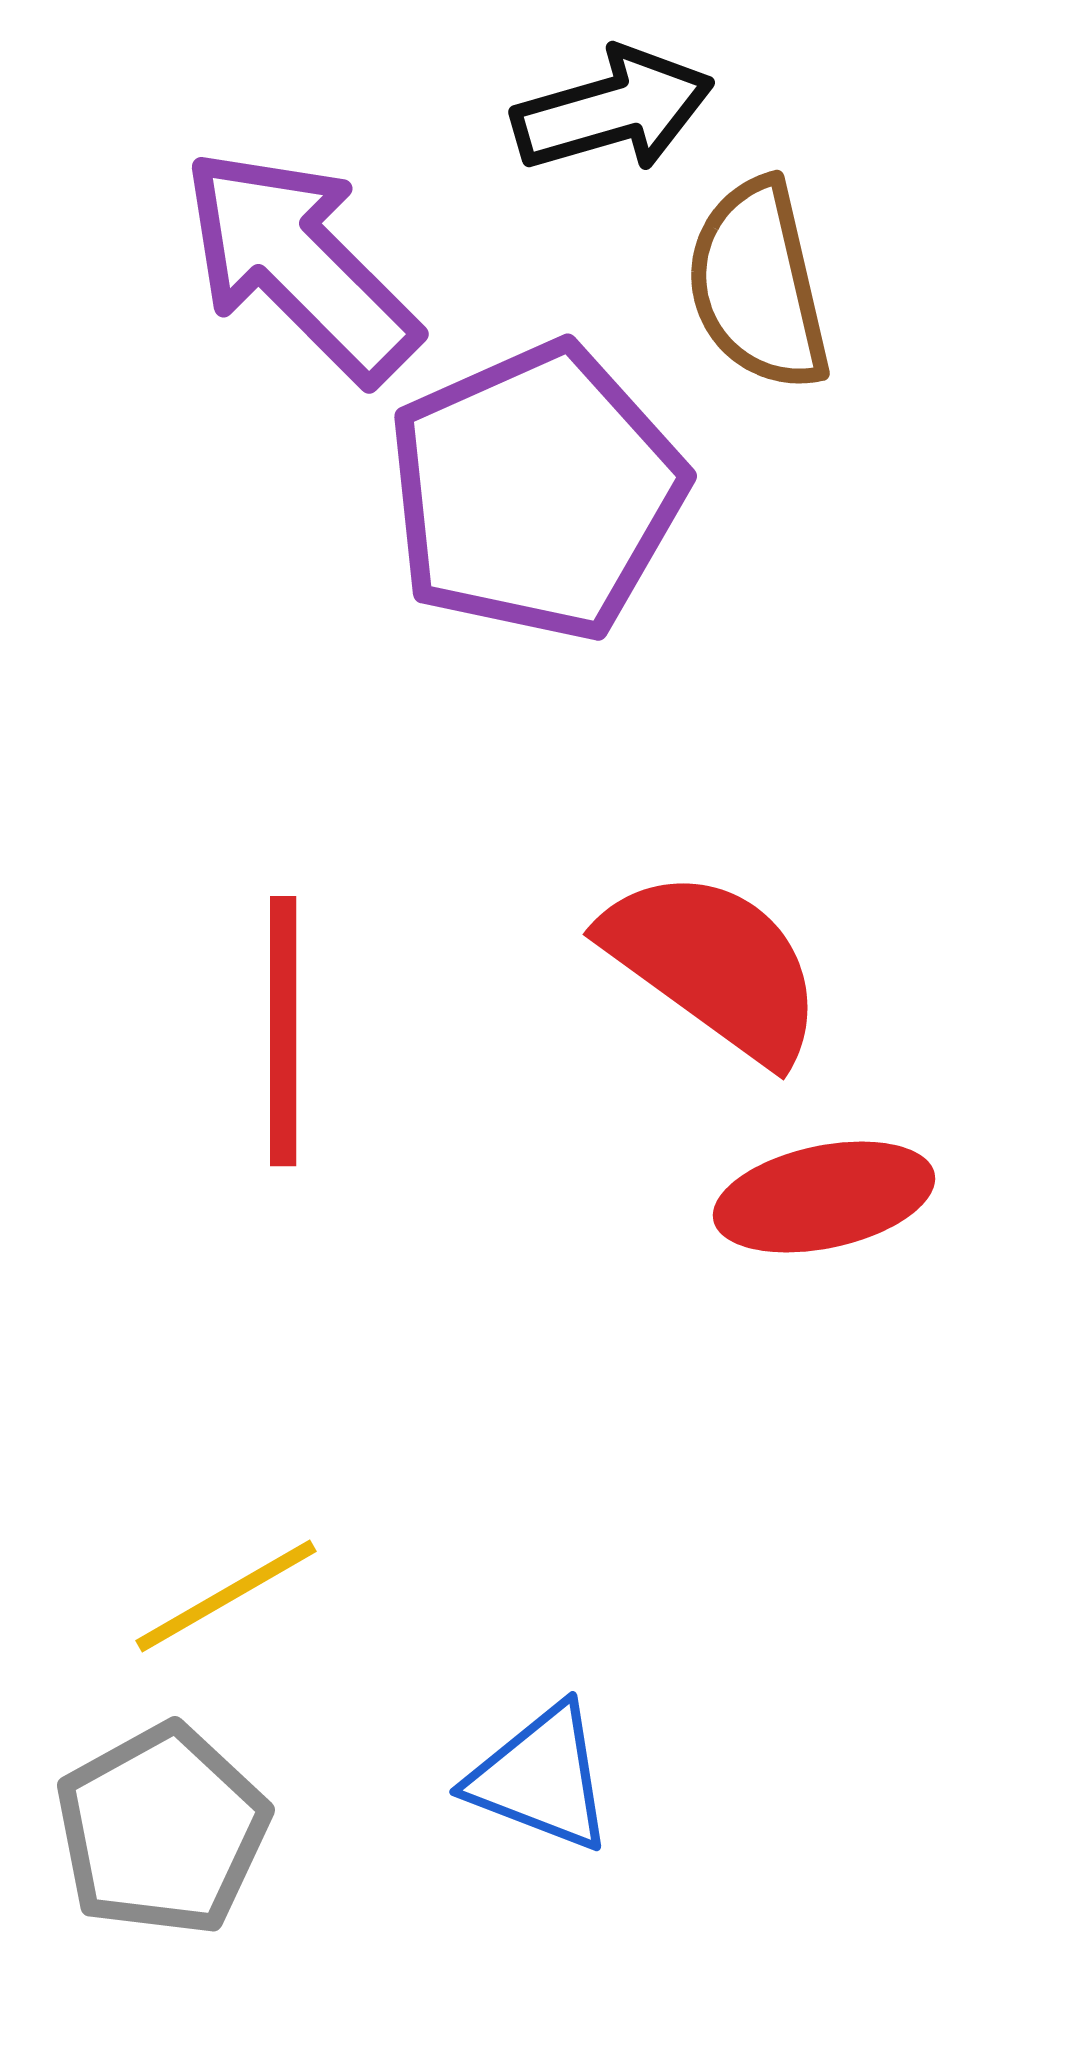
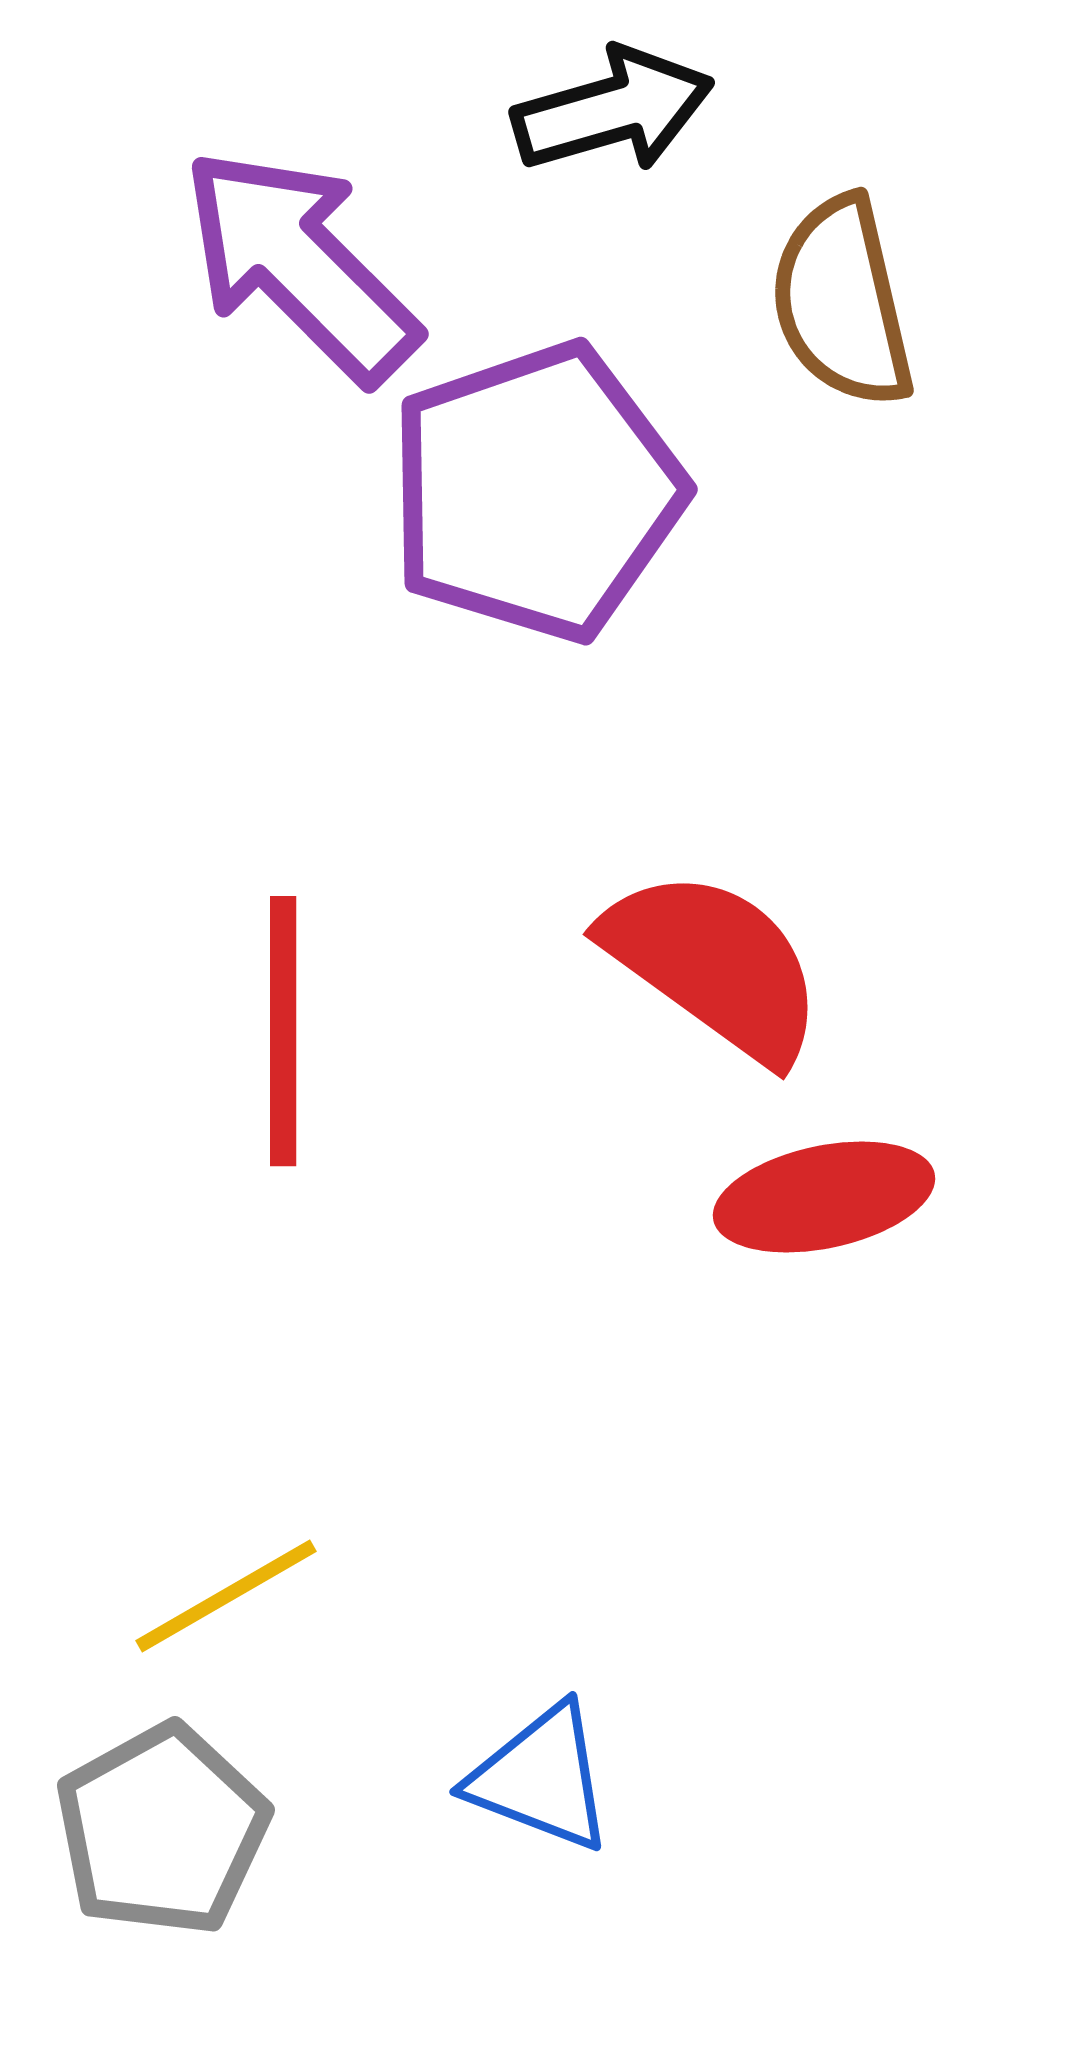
brown semicircle: moved 84 px right, 17 px down
purple pentagon: rotated 5 degrees clockwise
